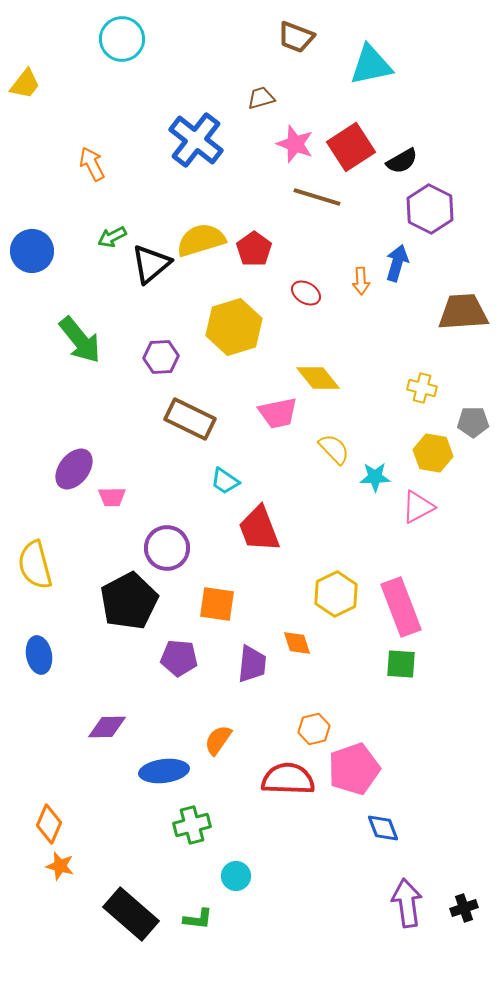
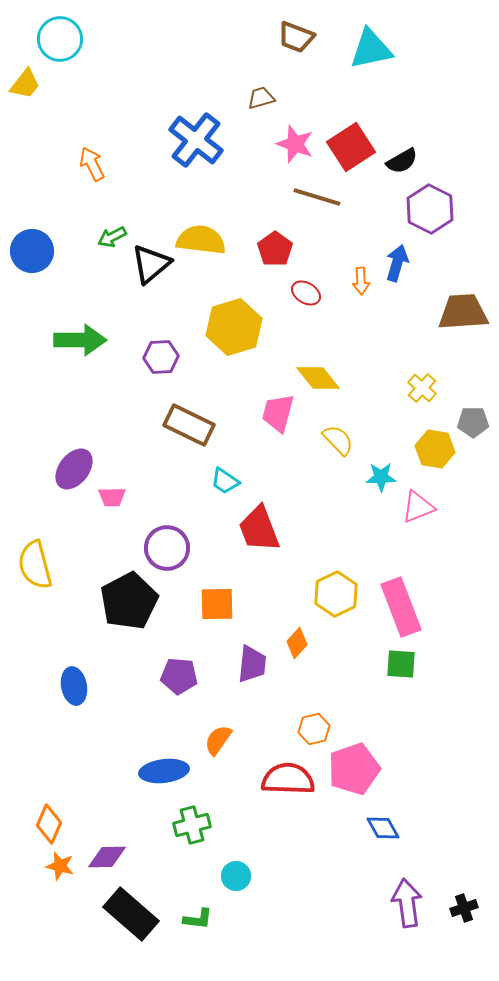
cyan circle at (122, 39): moved 62 px left
cyan triangle at (371, 65): moved 16 px up
yellow semicircle at (201, 240): rotated 24 degrees clockwise
red pentagon at (254, 249): moved 21 px right
green arrow at (80, 340): rotated 51 degrees counterclockwise
yellow cross at (422, 388): rotated 28 degrees clockwise
pink trapezoid at (278, 413): rotated 117 degrees clockwise
brown rectangle at (190, 419): moved 1 px left, 6 px down
yellow semicircle at (334, 449): moved 4 px right, 9 px up
yellow hexagon at (433, 453): moved 2 px right, 4 px up
cyan star at (375, 477): moved 6 px right
pink triangle at (418, 507): rotated 6 degrees clockwise
orange square at (217, 604): rotated 9 degrees counterclockwise
orange diamond at (297, 643): rotated 60 degrees clockwise
blue ellipse at (39, 655): moved 35 px right, 31 px down
purple pentagon at (179, 658): moved 18 px down
purple diamond at (107, 727): moved 130 px down
blue diamond at (383, 828): rotated 8 degrees counterclockwise
